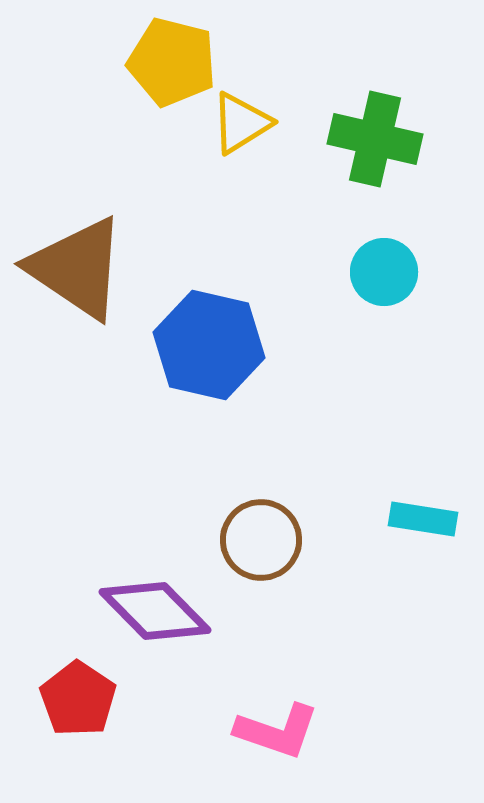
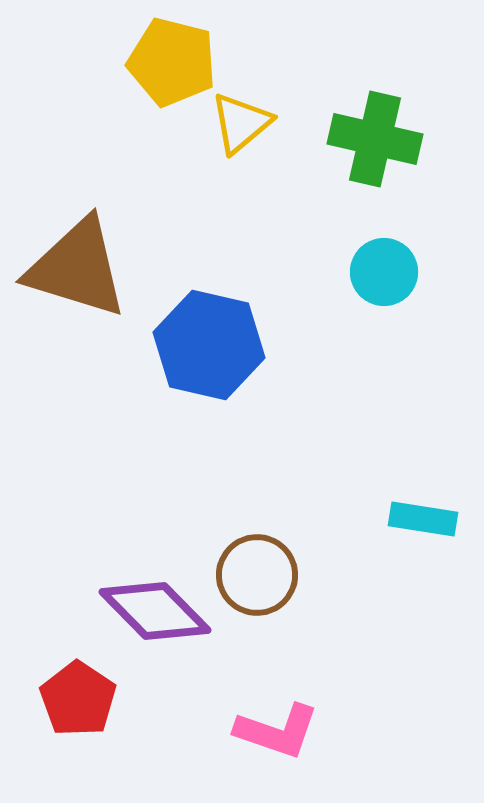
yellow triangle: rotated 8 degrees counterclockwise
brown triangle: rotated 17 degrees counterclockwise
brown circle: moved 4 px left, 35 px down
